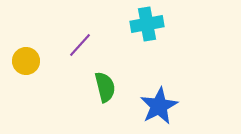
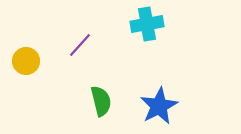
green semicircle: moved 4 px left, 14 px down
